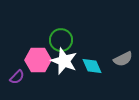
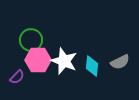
green circle: moved 30 px left
gray semicircle: moved 3 px left, 3 px down
cyan diamond: rotated 30 degrees clockwise
